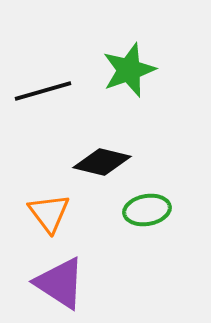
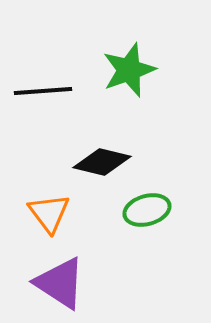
black line: rotated 12 degrees clockwise
green ellipse: rotated 6 degrees counterclockwise
